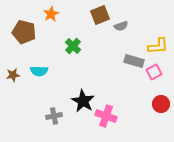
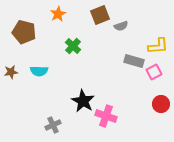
orange star: moved 7 px right
brown star: moved 2 px left, 3 px up
gray cross: moved 1 px left, 9 px down; rotated 14 degrees counterclockwise
